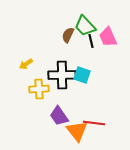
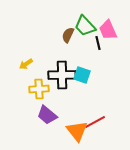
pink trapezoid: moved 7 px up
black line: moved 7 px right, 2 px down
purple trapezoid: moved 12 px left, 1 px up; rotated 15 degrees counterclockwise
red line: moved 1 px right, 1 px up; rotated 35 degrees counterclockwise
